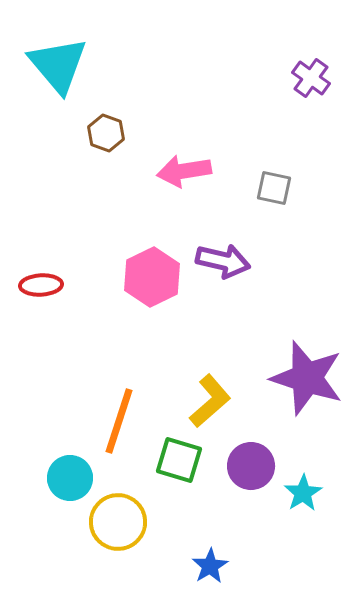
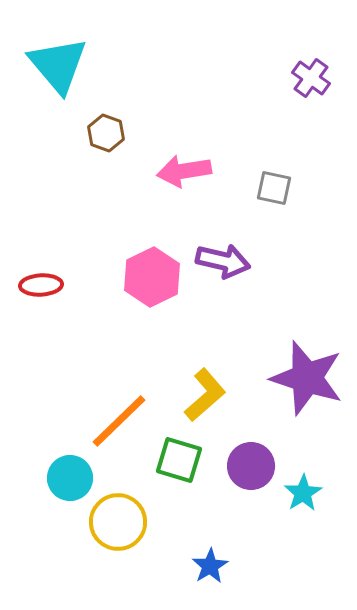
yellow L-shape: moved 5 px left, 6 px up
orange line: rotated 28 degrees clockwise
